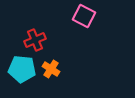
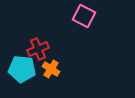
red cross: moved 3 px right, 9 px down
